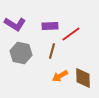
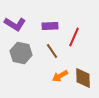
red line: moved 3 px right, 3 px down; rotated 30 degrees counterclockwise
brown line: rotated 49 degrees counterclockwise
